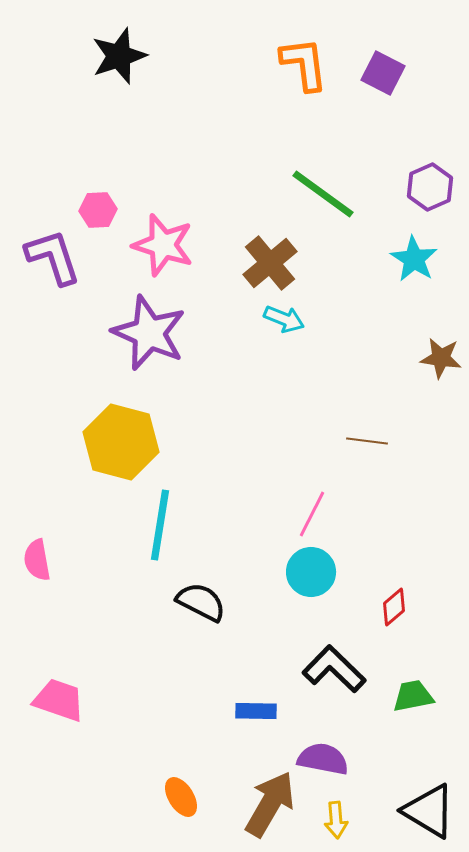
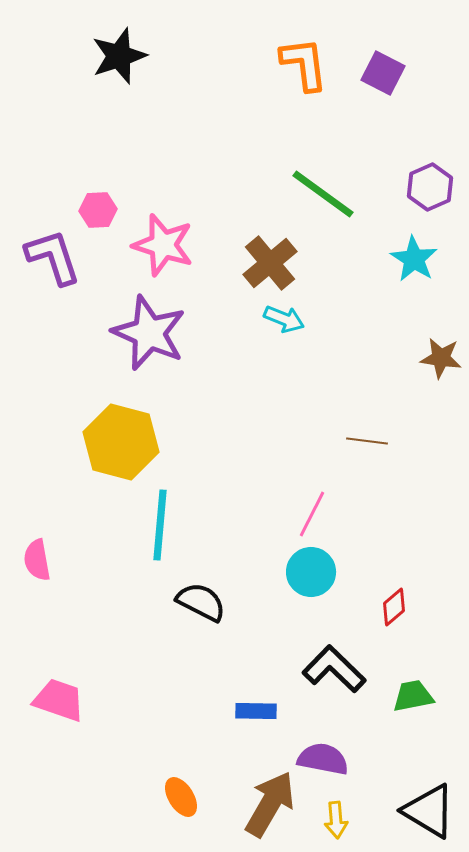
cyan line: rotated 4 degrees counterclockwise
